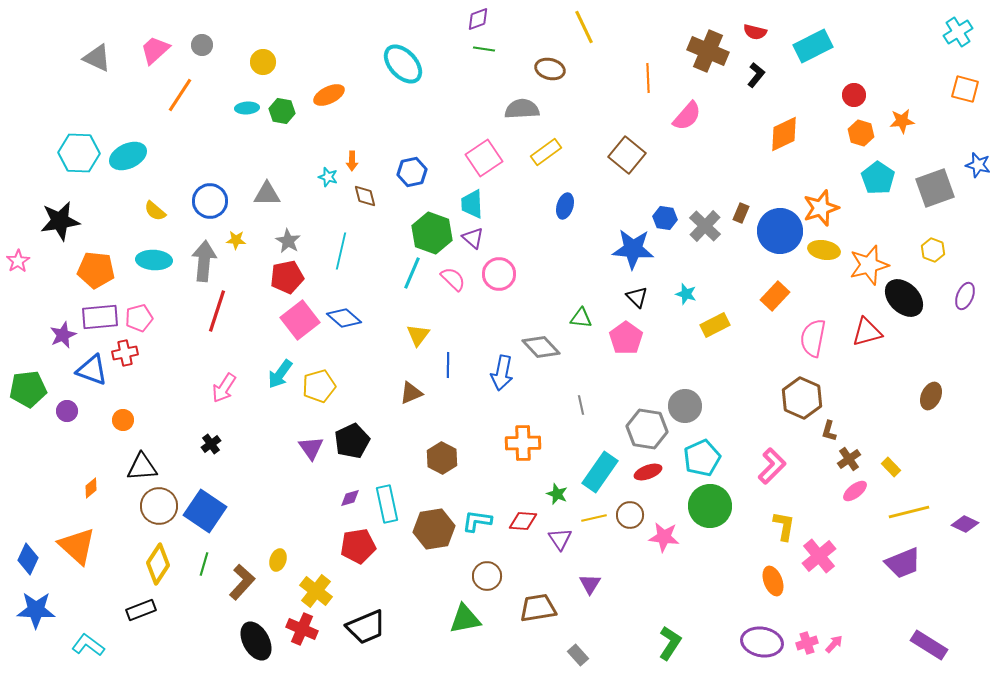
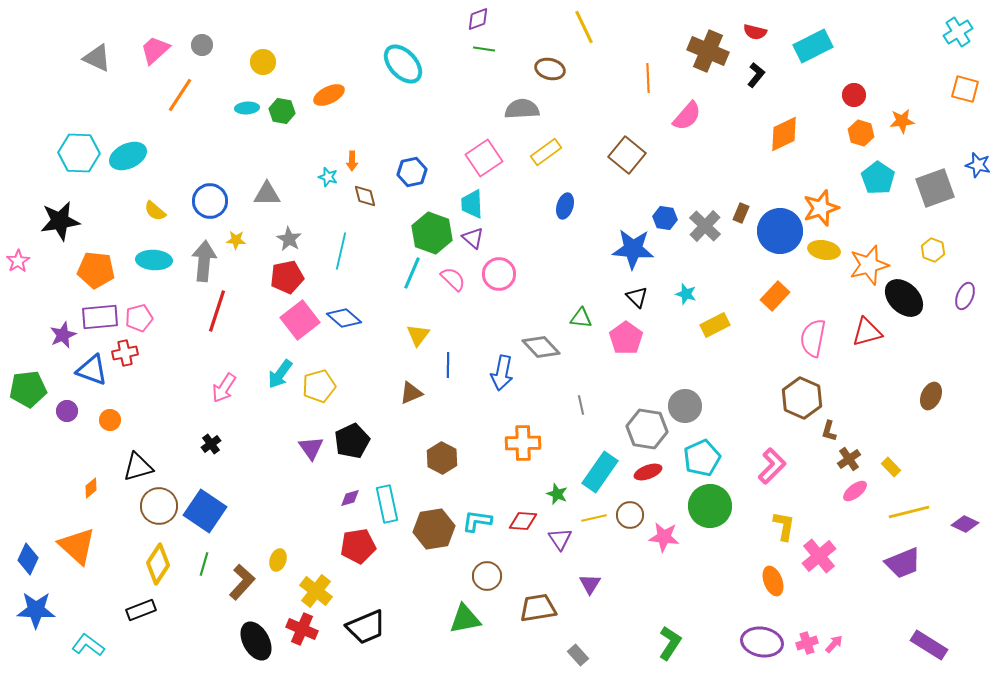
gray star at (288, 241): moved 1 px right, 2 px up
orange circle at (123, 420): moved 13 px left
black triangle at (142, 467): moved 4 px left; rotated 12 degrees counterclockwise
